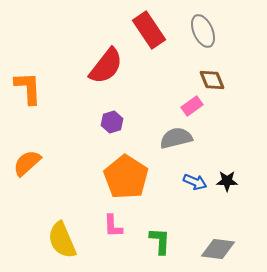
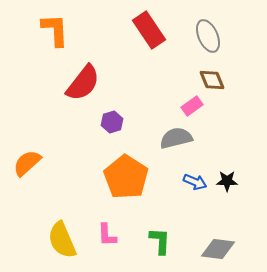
gray ellipse: moved 5 px right, 5 px down
red semicircle: moved 23 px left, 17 px down
orange L-shape: moved 27 px right, 58 px up
pink L-shape: moved 6 px left, 9 px down
